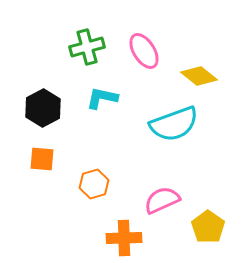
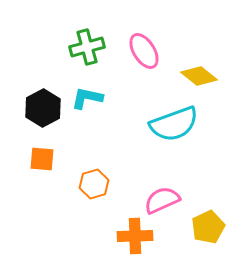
cyan L-shape: moved 15 px left
yellow pentagon: rotated 12 degrees clockwise
orange cross: moved 11 px right, 2 px up
